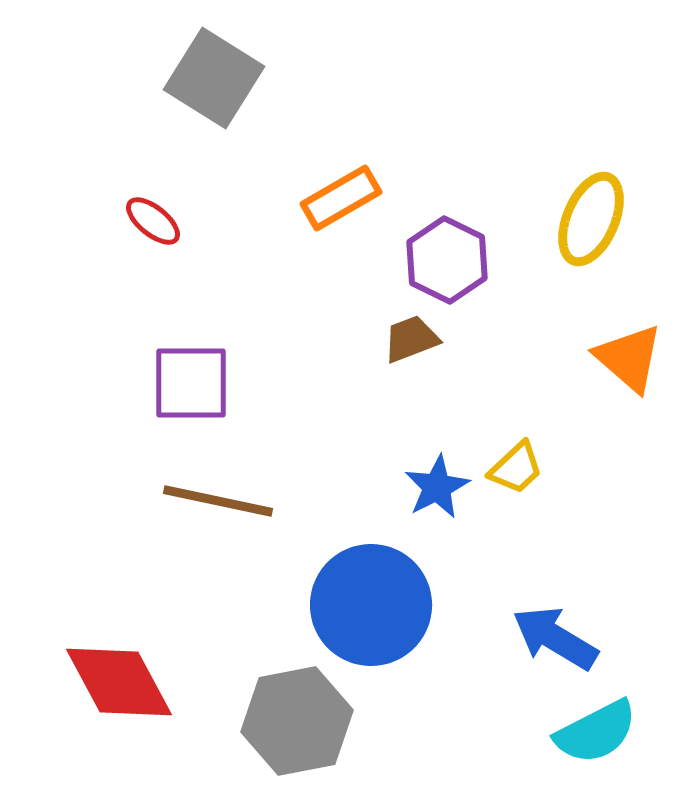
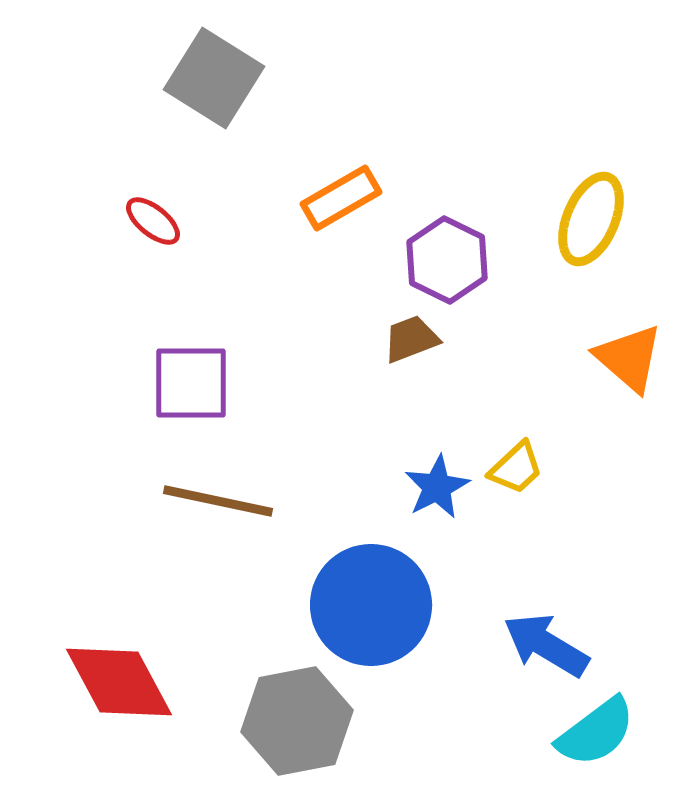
blue arrow: moved 9 px left, 7 px down
cyan semicircle: rotated 10 degrees counterclockwise
